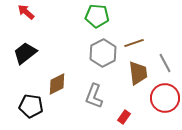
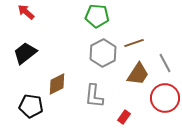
brown trapezoid: moved 1 px down; rotated 40 degrees clockwise
gray L-shape: rotated 15 degrees counterclockwise
